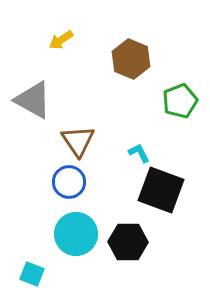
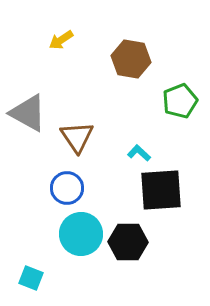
brown hexagon: rotated 12 degrees counterclockwise
gray triangle: moved 5 px left, 13 px down
brown triangle: moved 1 px left, 4 px up
cyan L-shape: rotated 20 degrees counterclockwise
blue circle: moved 2 px left, 6 px down
black square: rotated 24 degrees counterclockwise
cyan circle: moved 5 px right
cyan square: moved 1 px left, 4 px down
